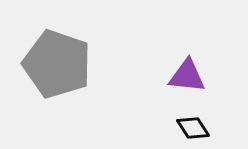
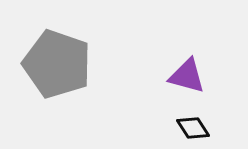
purple triangle: rotated 9 degrees clockwise
